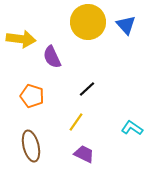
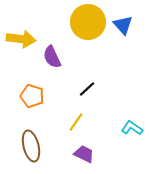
blue triangle: moved 3 px left
